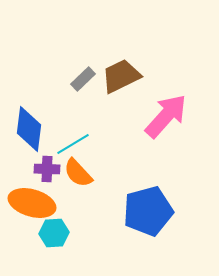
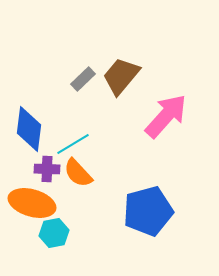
brown trapezoid: rotated 24 degrees counterclockwise
cyan hexagon: rotated 8 degrees counterclockwise
